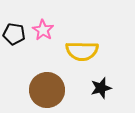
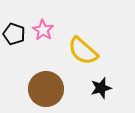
black pentagon: rotated 10 degrees clockwise
yellow semicircle: moved 1 px right; rotated 40 degrees clockwise
brown circle: moved 1 px left, 1 px up
